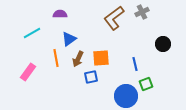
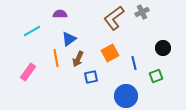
cyan line: moved 2 px up
black circle: moved 4 px down
orange square: moved 9 px right, 5 px up; rotated 24 degrees counterclockwise
blue line: moved 1 px left, 1 px up
green square: moved 10 px right, 8 px up
